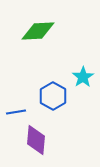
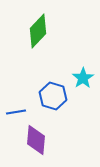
green diamond: rotated 44 degrees counterclockwise
cyan star: moved 1 px down
blue hexagon: rotated 12 degrees counterclockwise
